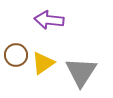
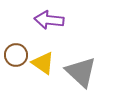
yellow triangle: rotated 50 degrees counterclockwise
gray triangle: rotated 20 degrees counterclockwise
